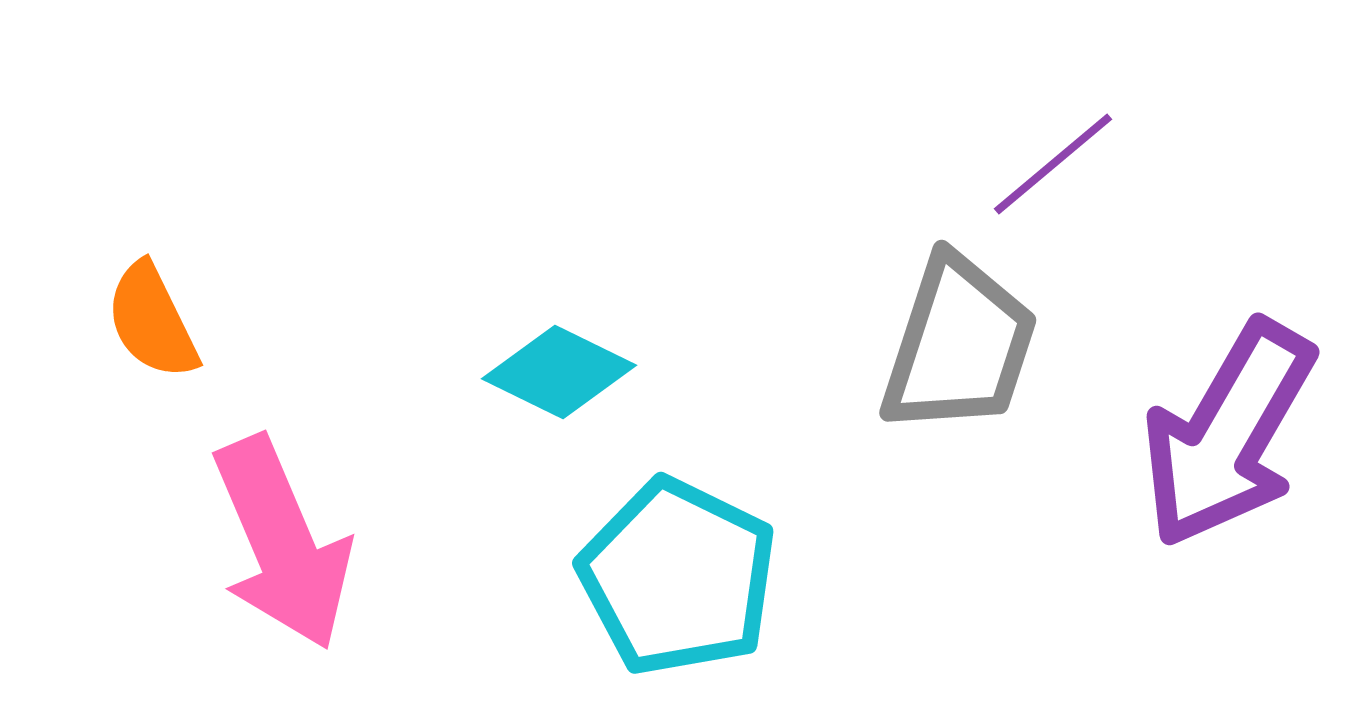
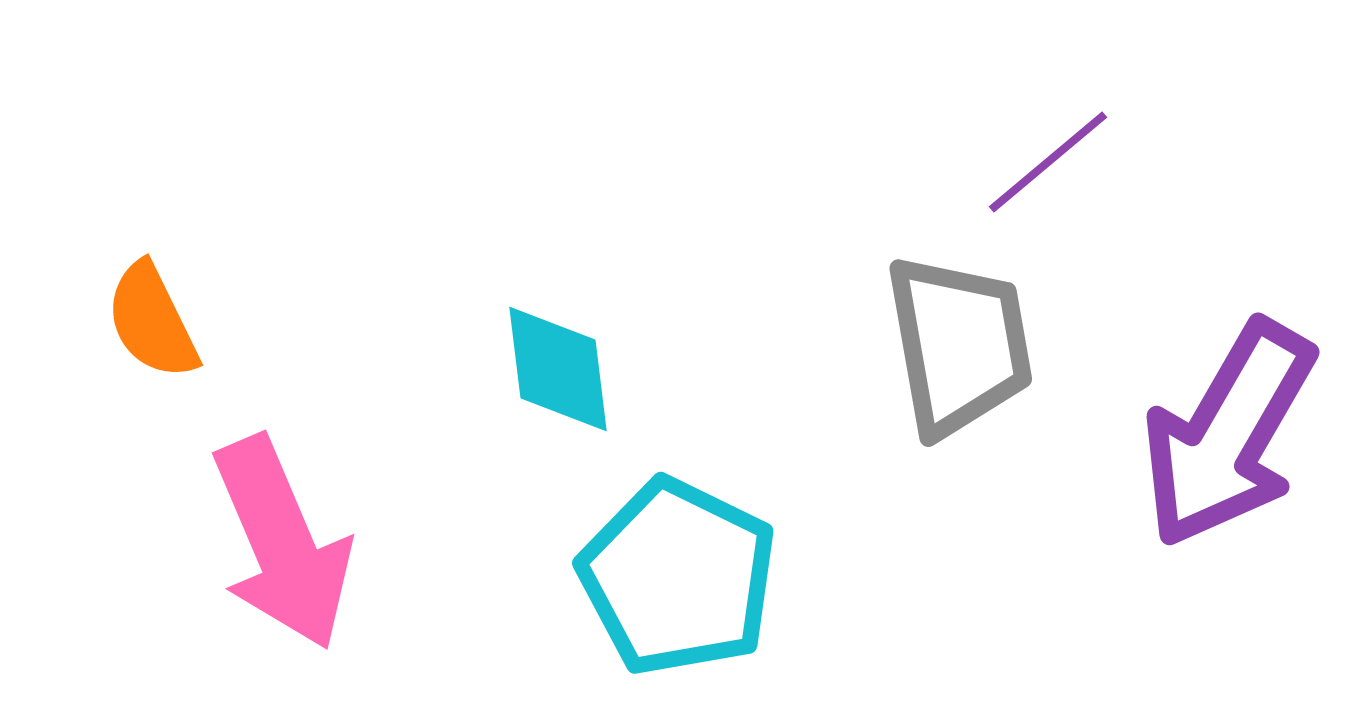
purple line: moved 5 px left, 2 px up
gray trapezoid: rotated 28 degrees counterclockwise
cyan diamond: moved 1 px left, 3 px up; rotated 57 degrees clockwise
